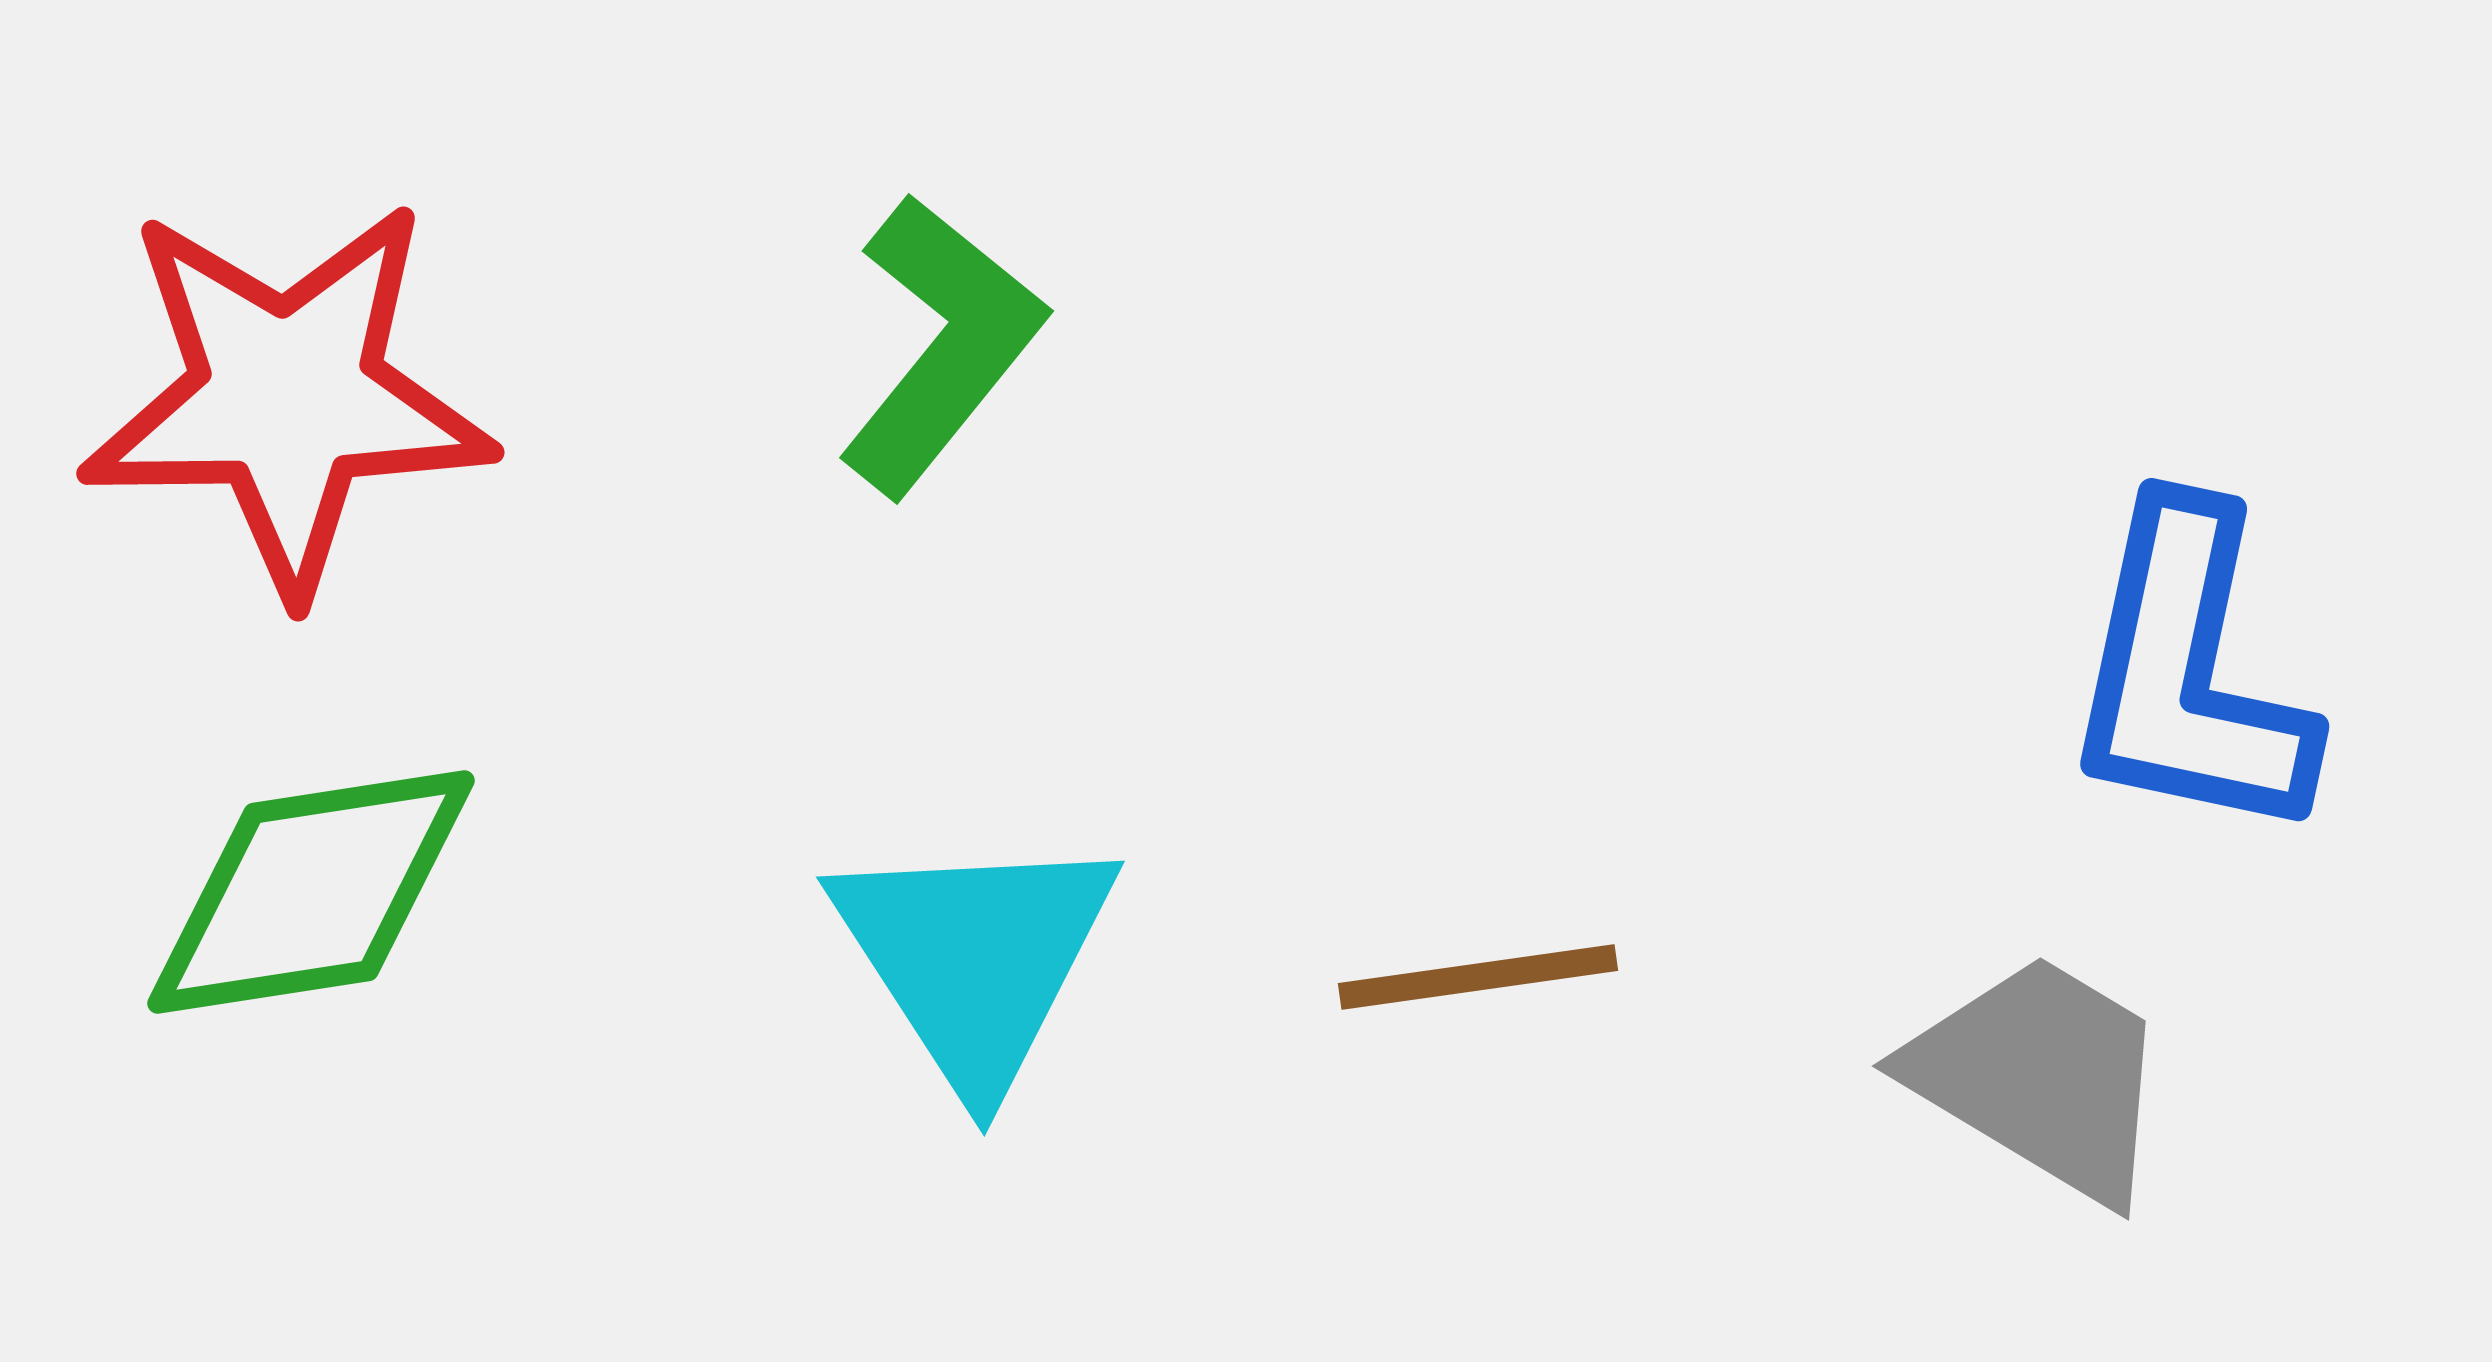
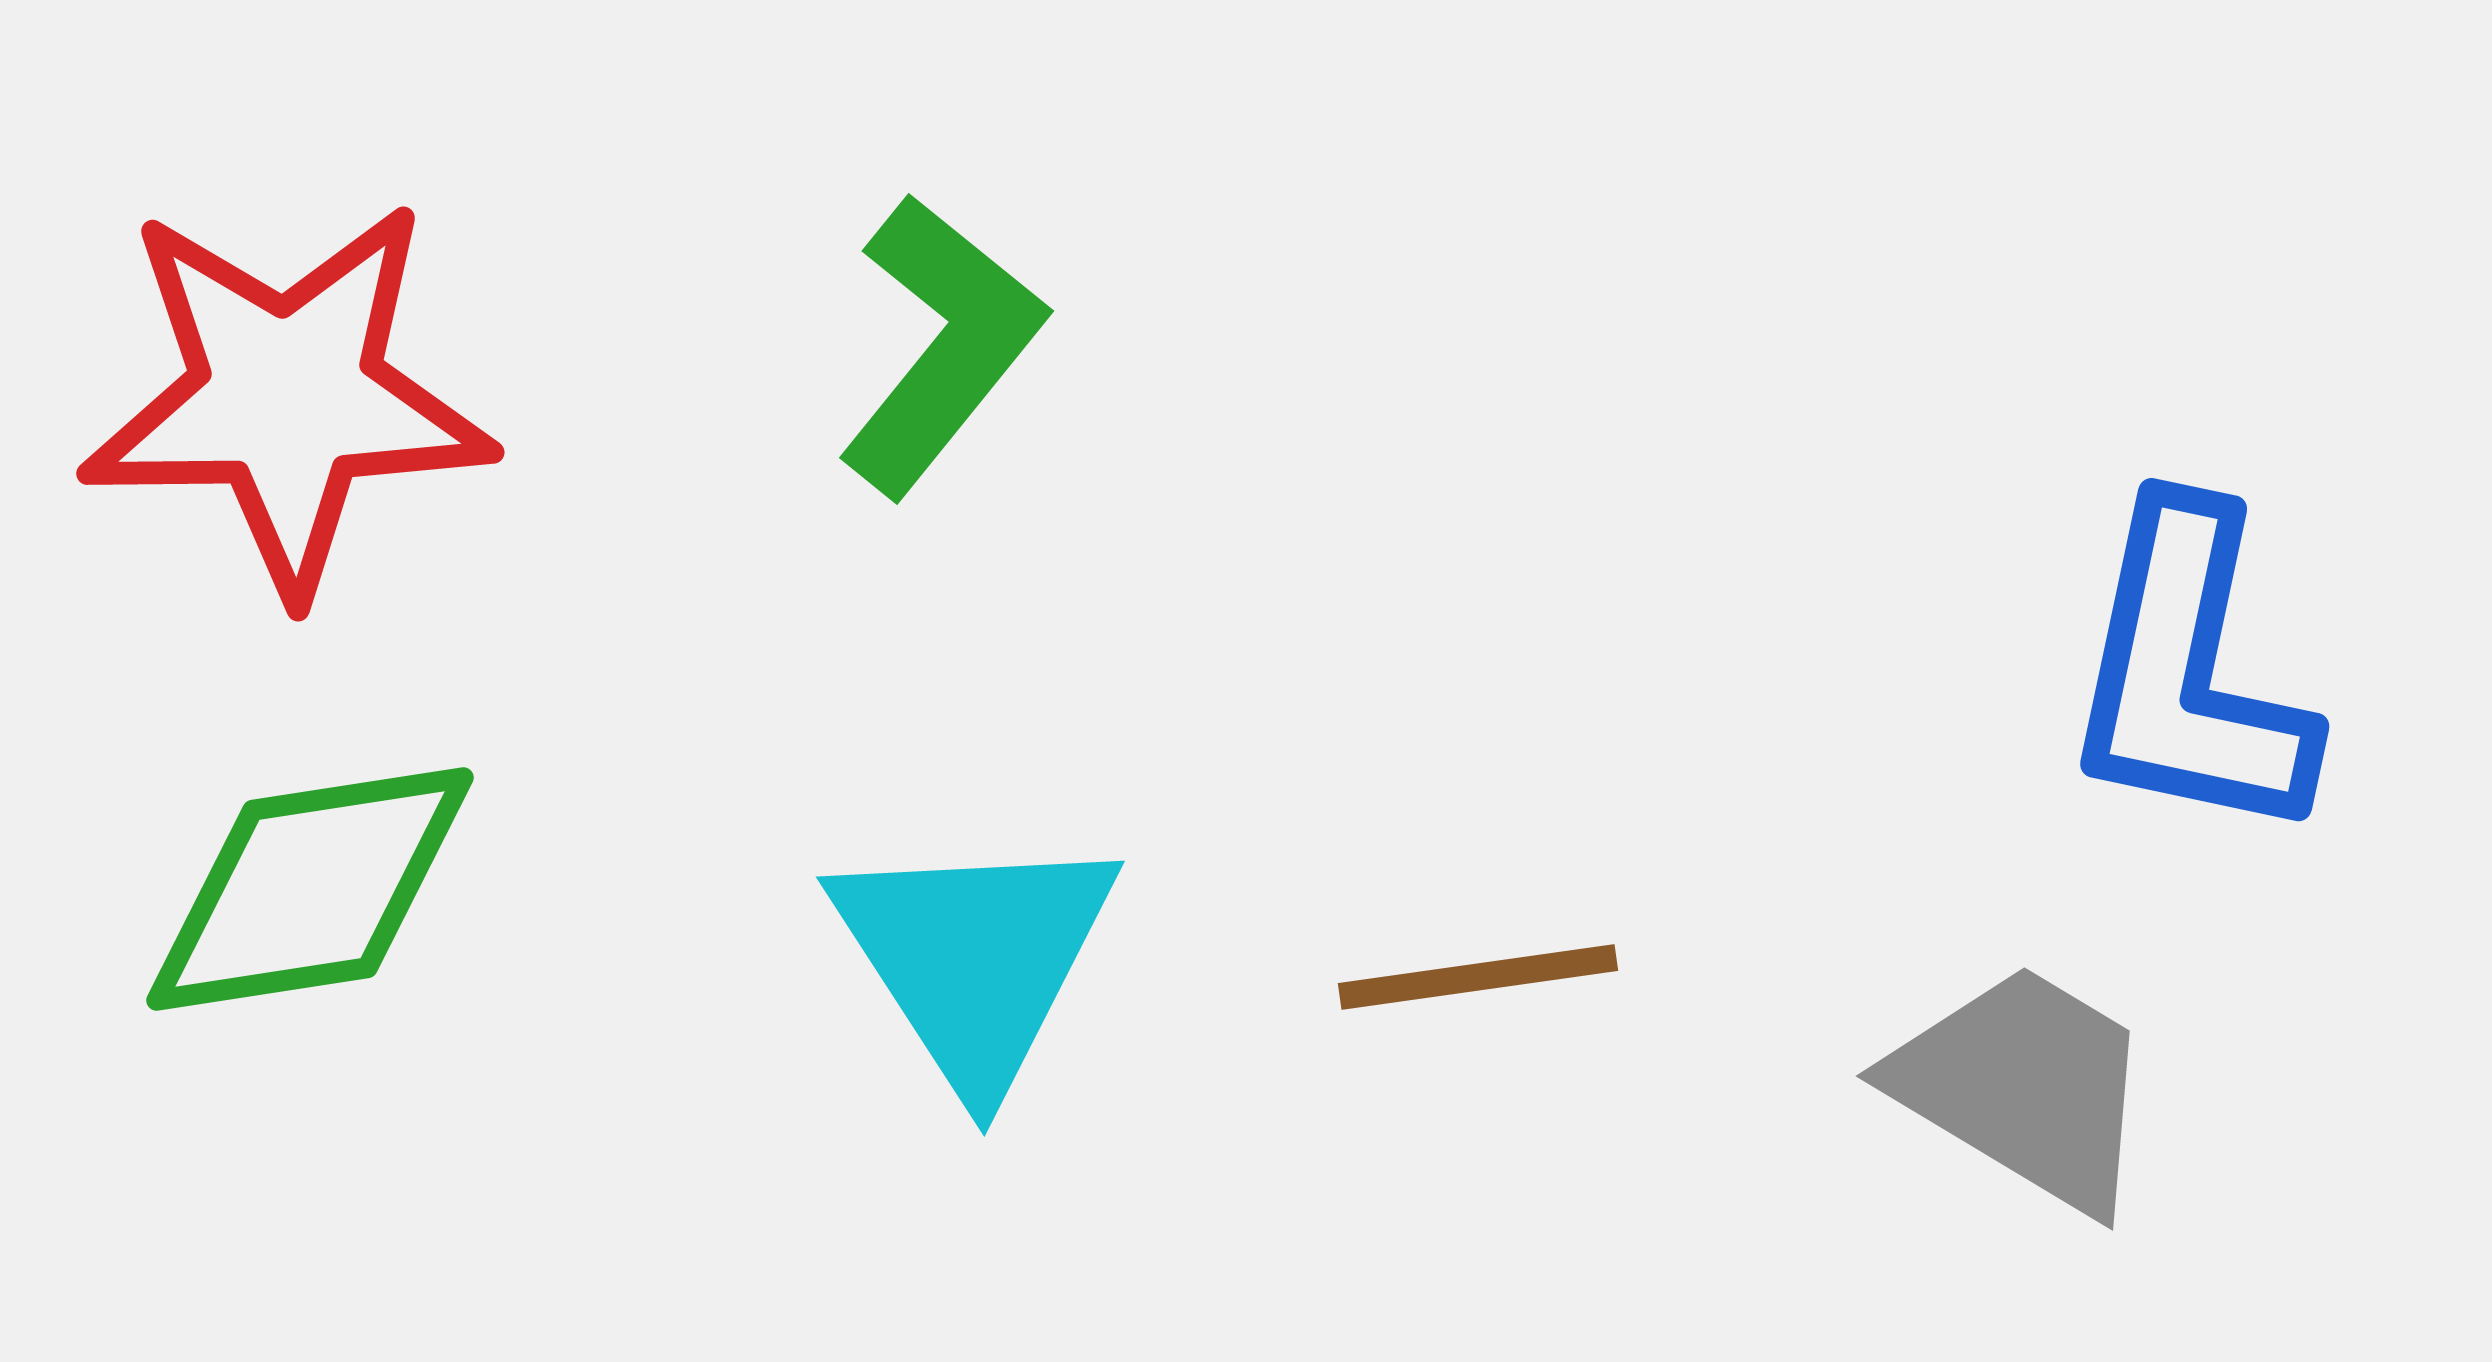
green diamond: moved 1 px left, 3 px up
gray trapezoid: moved 16 px left, 10 px down
